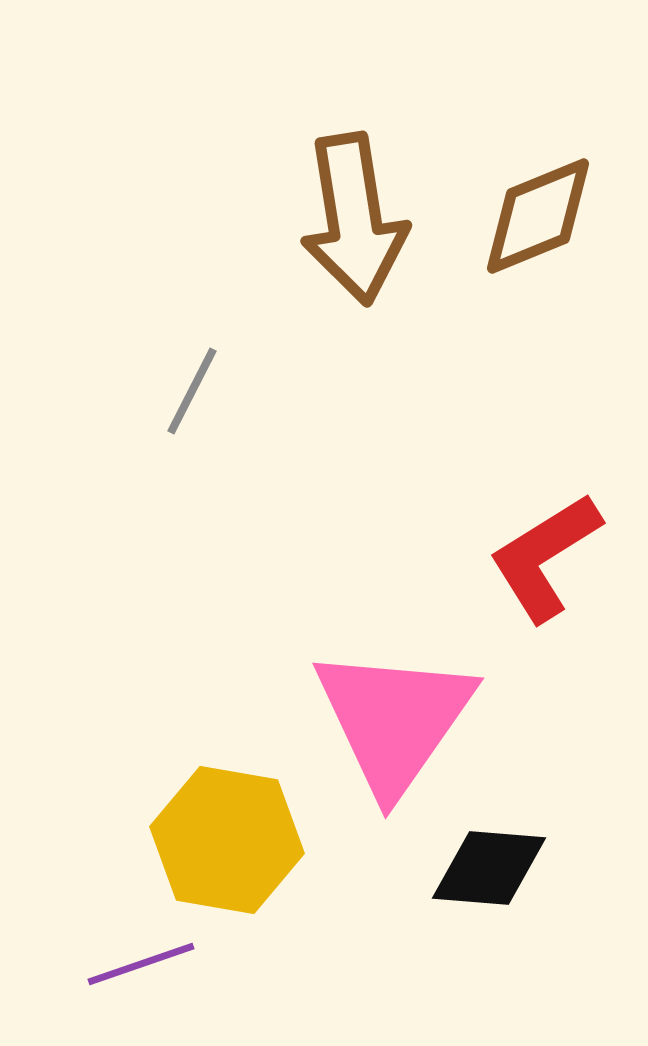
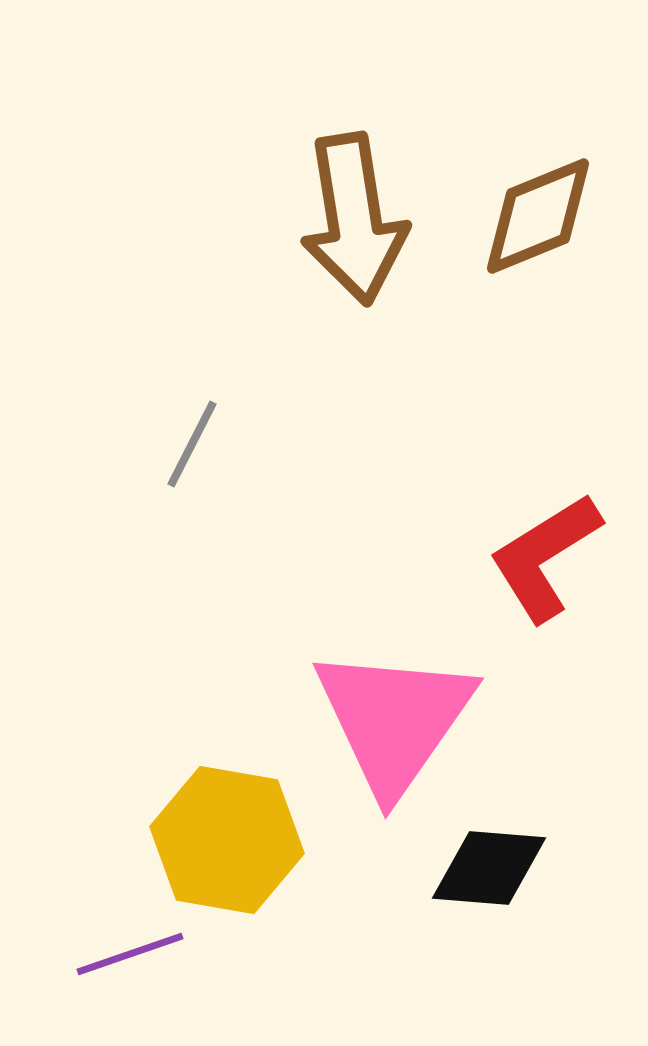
gray line: moved 53 px down
purple line: moved 11 px left, 10 px up
